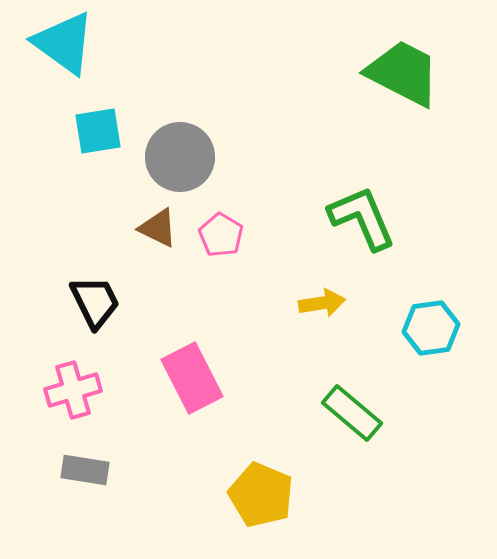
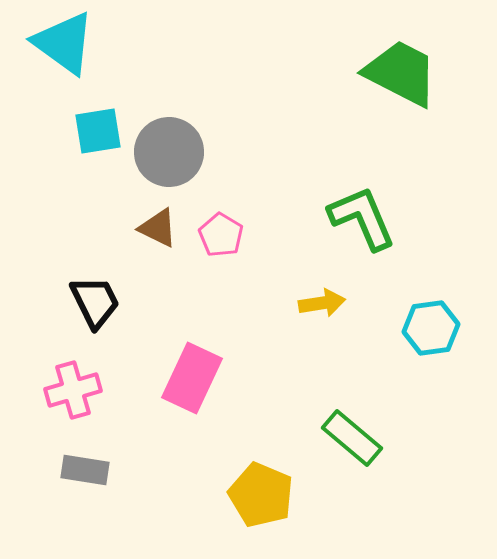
green trapezoid: moved 2 px left
gray circle: moved 11 px left, 5 px up
pink rectangle: rotated 52 degrees clockwise
green rectangle: moved 25 px down
